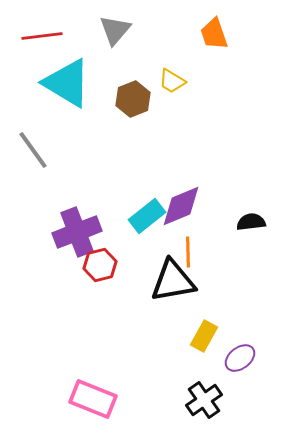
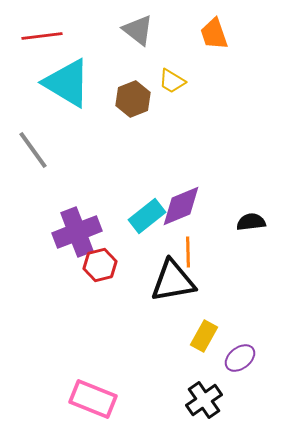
gray triangle: moved 23 px right; rotated 32 degrees counterclockwise
